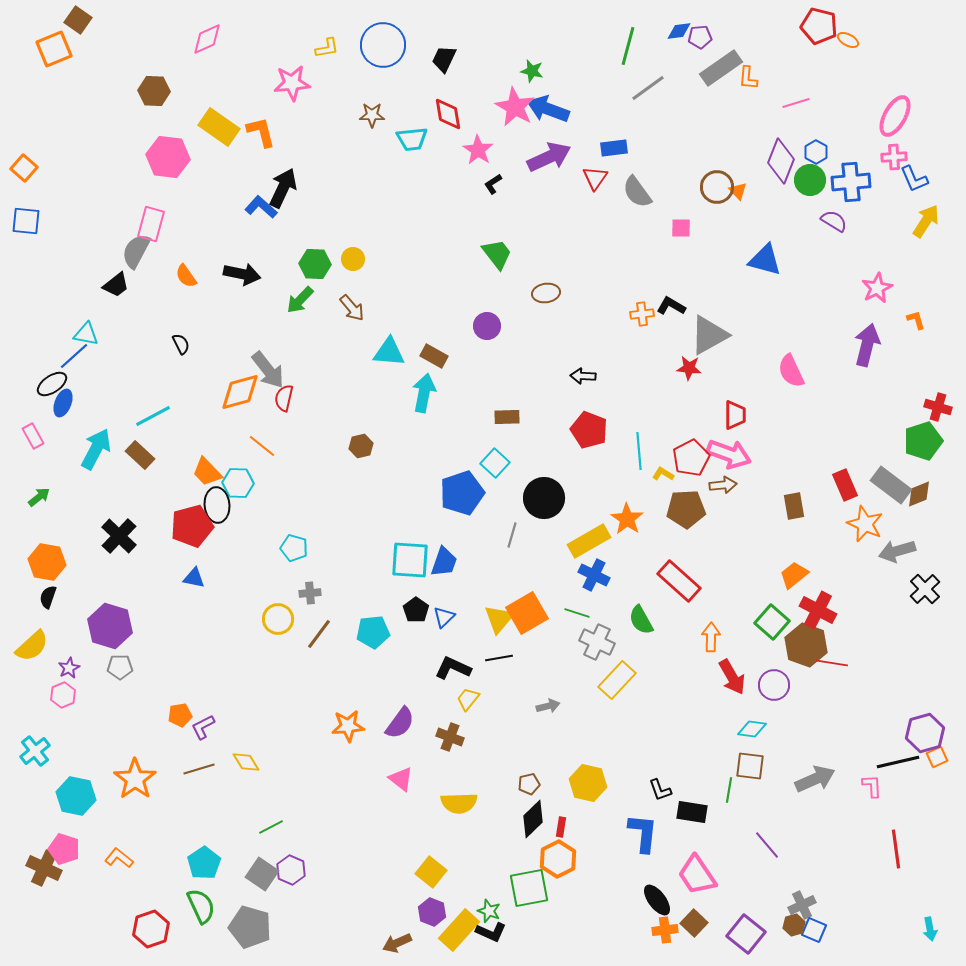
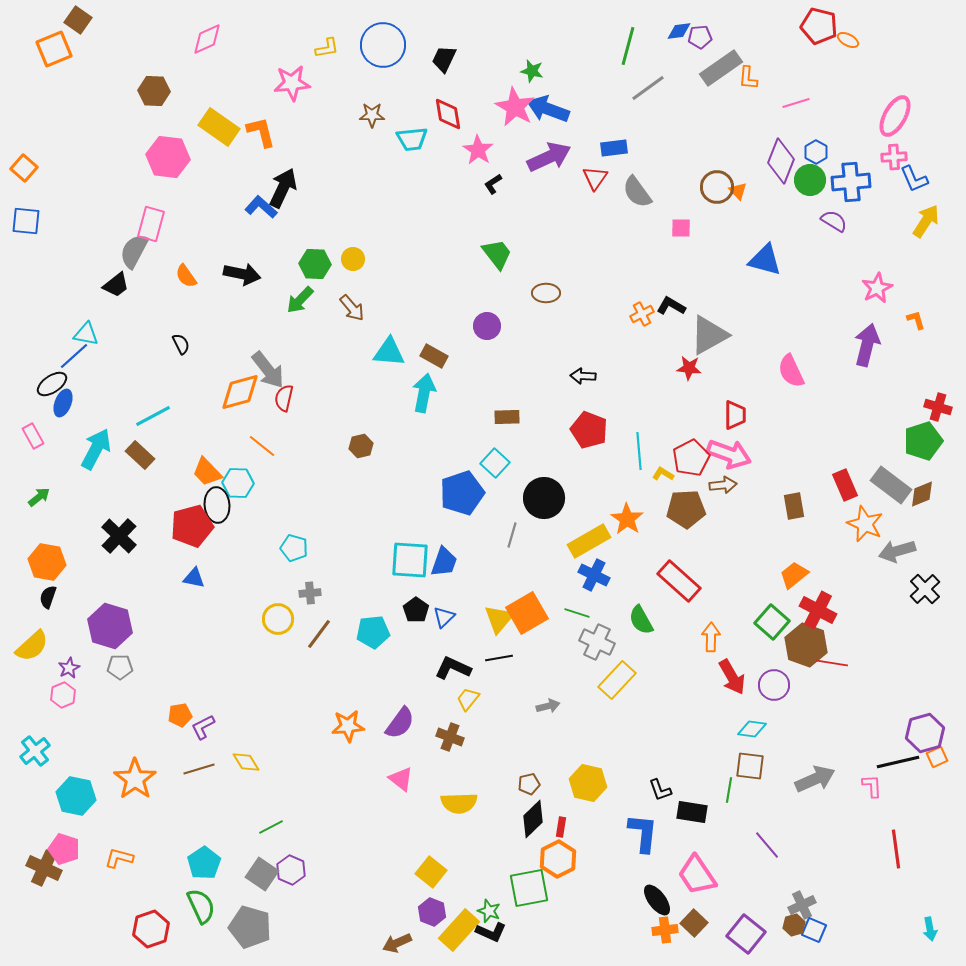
gray semicircle at (136, 251): moved 2 px left
brown ellipse at (546, 293): rotated 8 degrees clockwise
orange cross at (642, 314): rotated 20 degrees counterclockwise
brown diamond at (919, 494): moved 3 px right
orange L-shape at (119, 858): rotated 24 degrees counterclockwise
